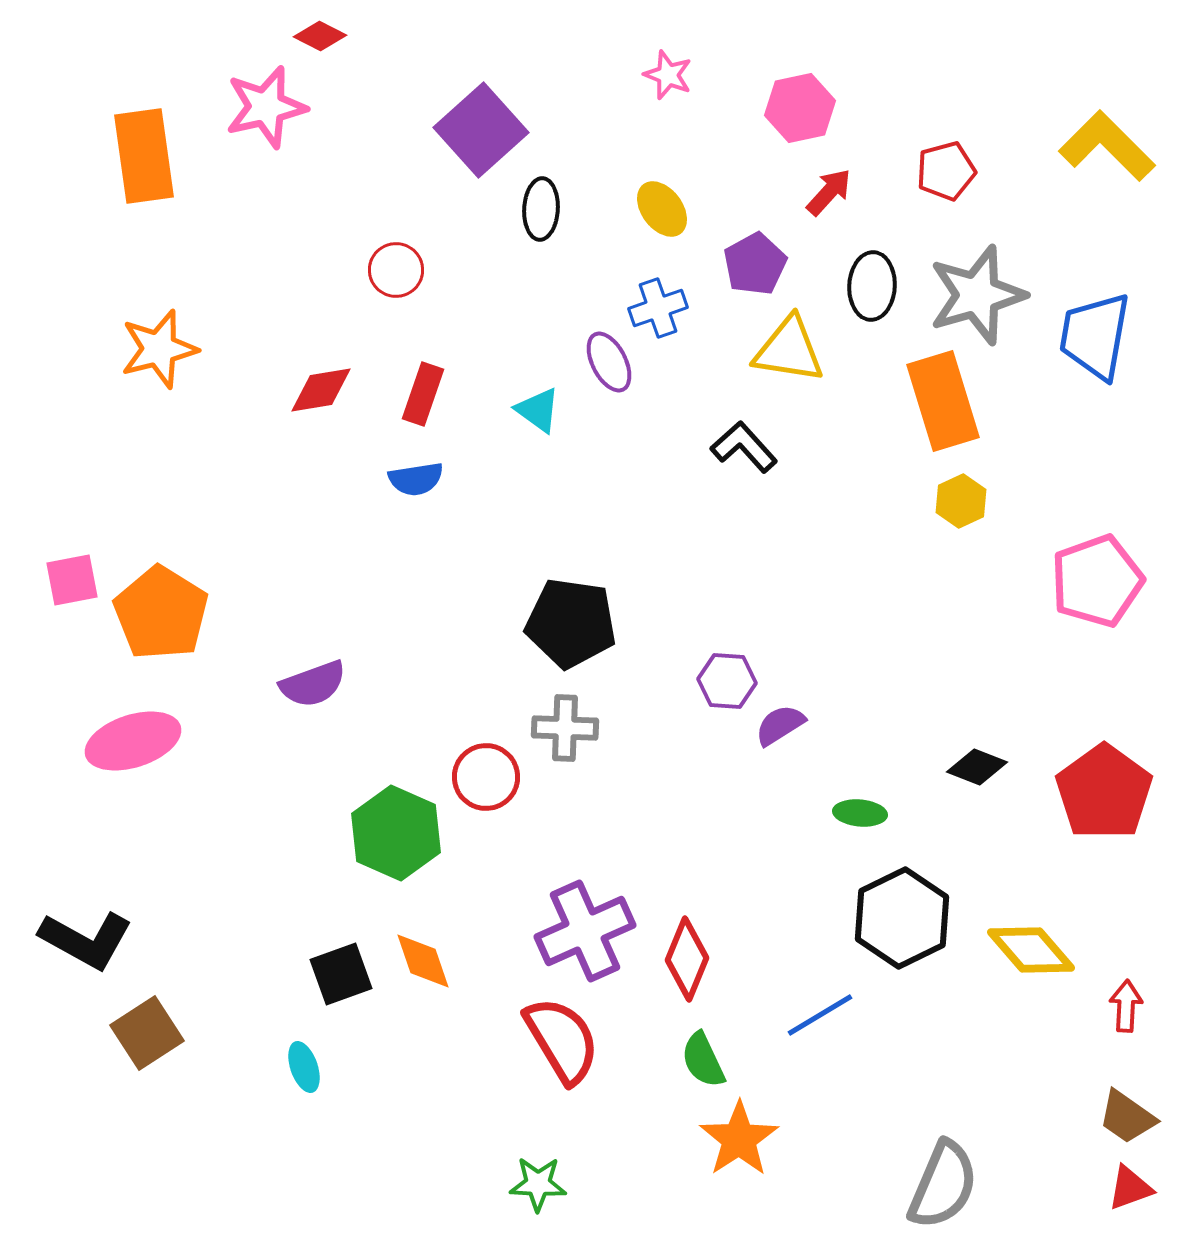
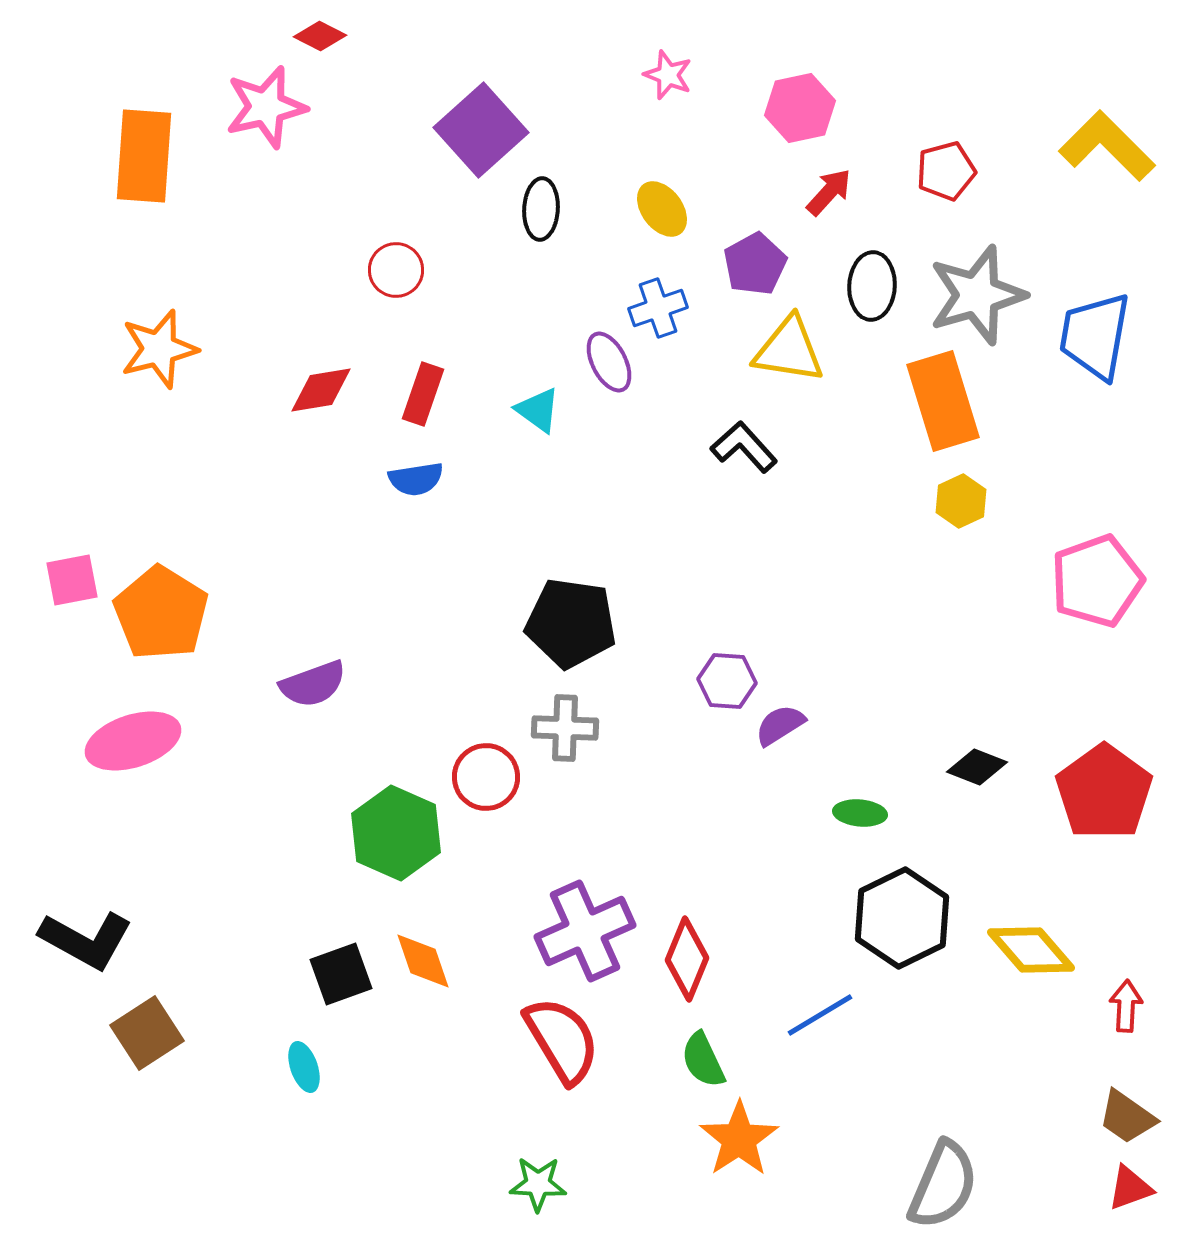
orange rectangle at (144, 156): rotated 12 degrees clockwise
